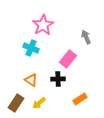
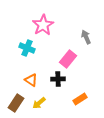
cyan cross: moved 4 px left
